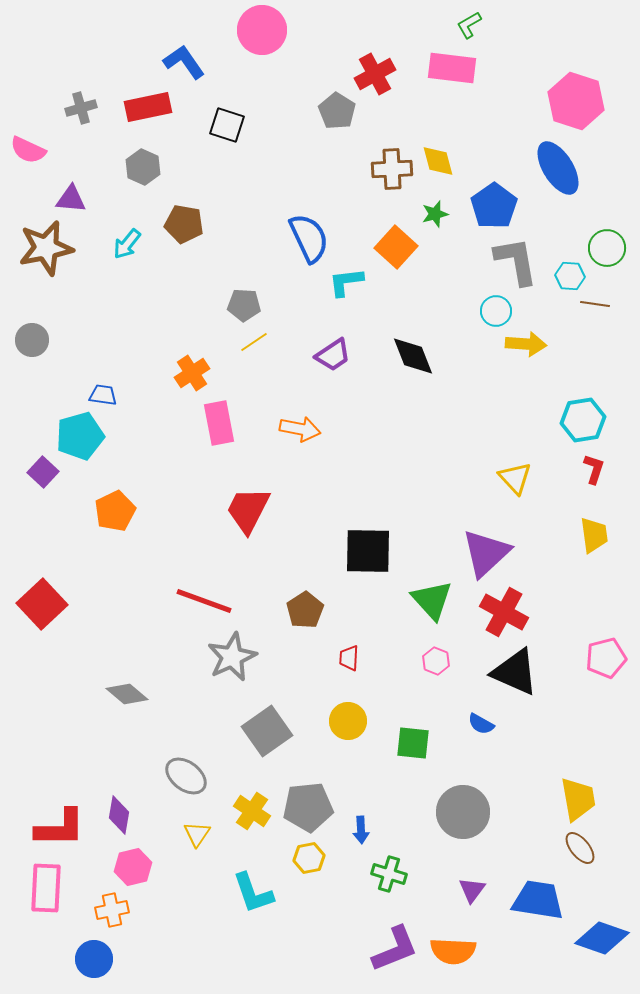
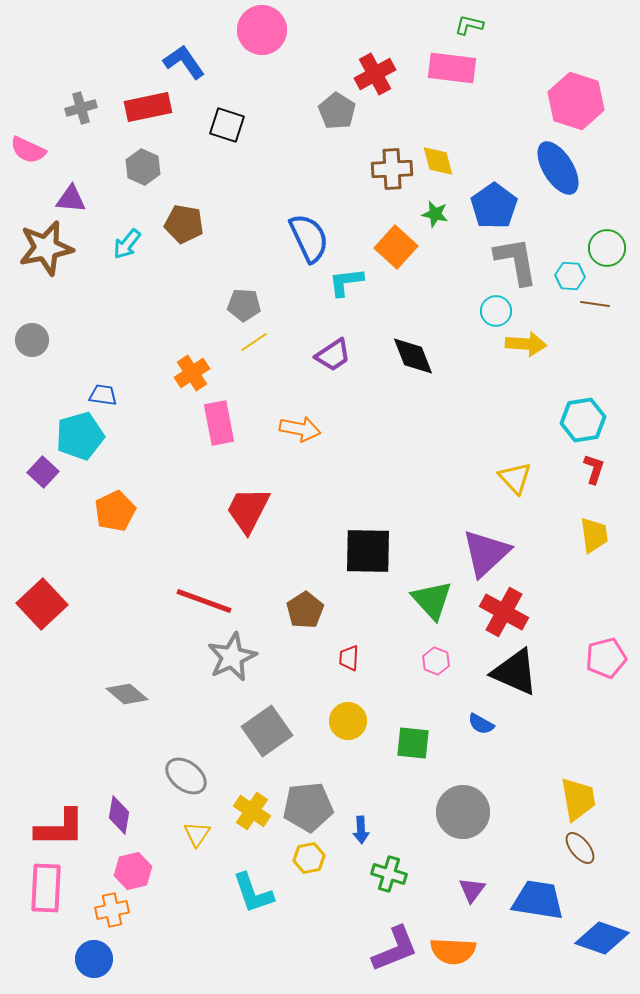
green L-shape at (469, 25): rotated 44 degrees clockwise
green star at (435, 214): rotated 28 degrees clockwise
pink hexagon at (133, 867): moved 4 px down
